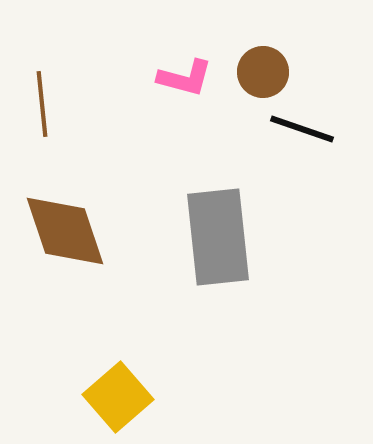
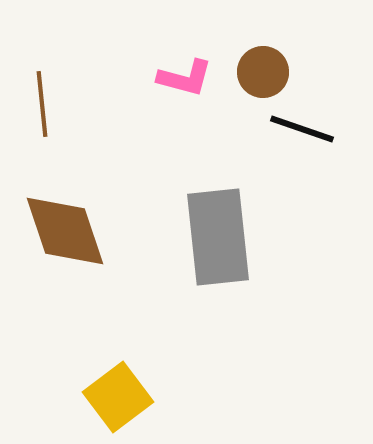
yellow square: rotated 4 degrees clockwise
